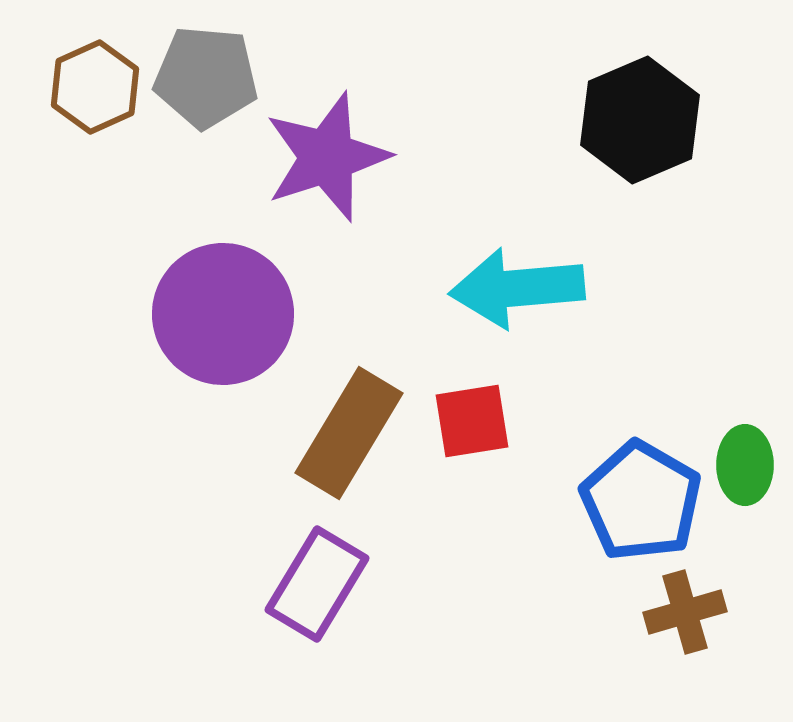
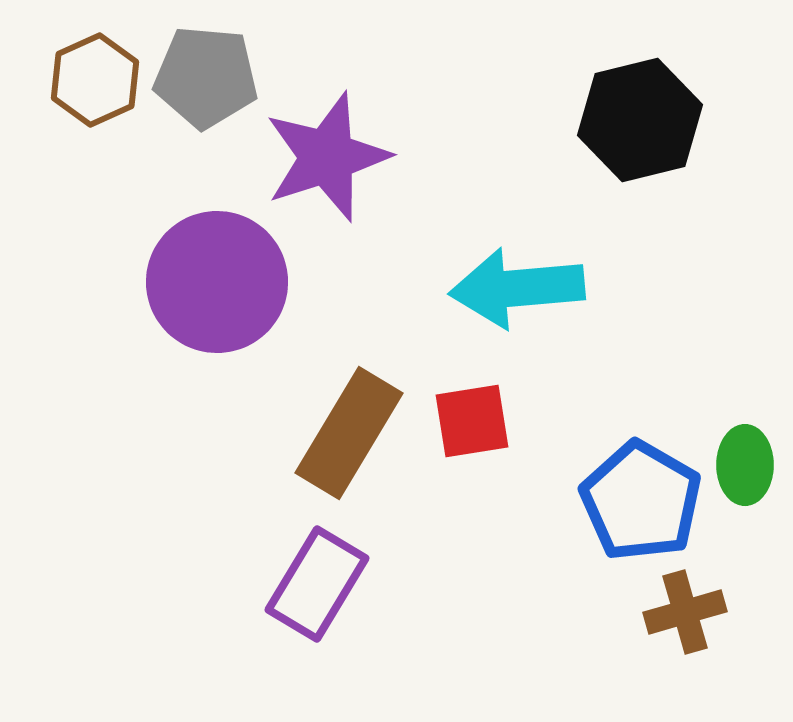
brown hexagon: moved 7 px up
black hexagon: rotated 9 degrees clockwise
purple circle: moved 6 px left, 32 px up
